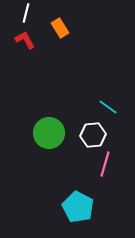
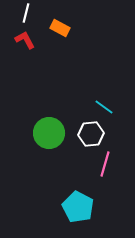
orange rectangle: rotated 30 degrees counterclockwise
cyan line: moved 4 px left
white hexagon: moved 2 px left, 1 px up
